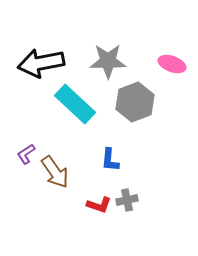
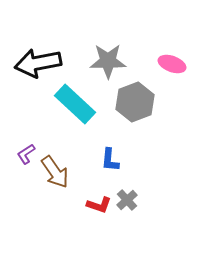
black arrow: moved 3 px left
gray cross: rotated 30 degrees counterclockwise
